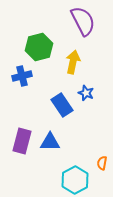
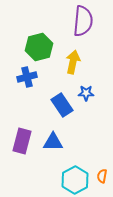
purple semicircle: rotated 32 degrees clockwise
blue cross: moved 5 px right, 1 px down
blue star: rotated 21 degrees counterclockwise
blue triangle: moved 3 px right
orange semicircle: moved 13 px down
